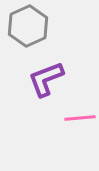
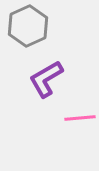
purple L-shape: rotated 9 degrees counterclockwise
